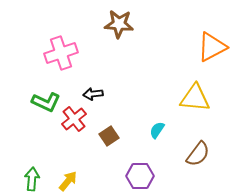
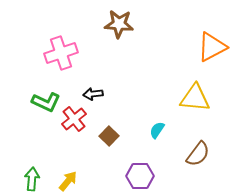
brown square: rotated 12 degrees counterclockwise
